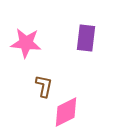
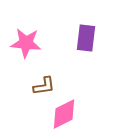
brown L-shape: rotated 70 degrees clockwise
pink diamond: moved 2 px left, 2 px down
